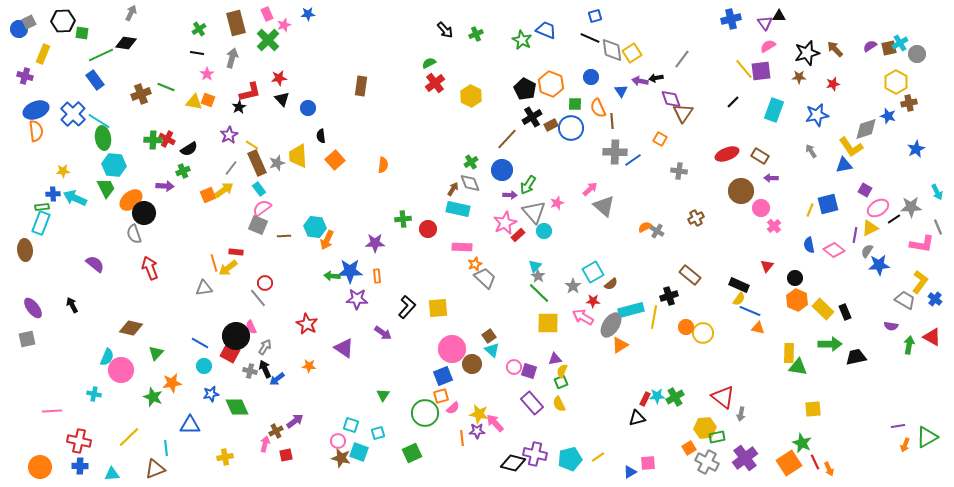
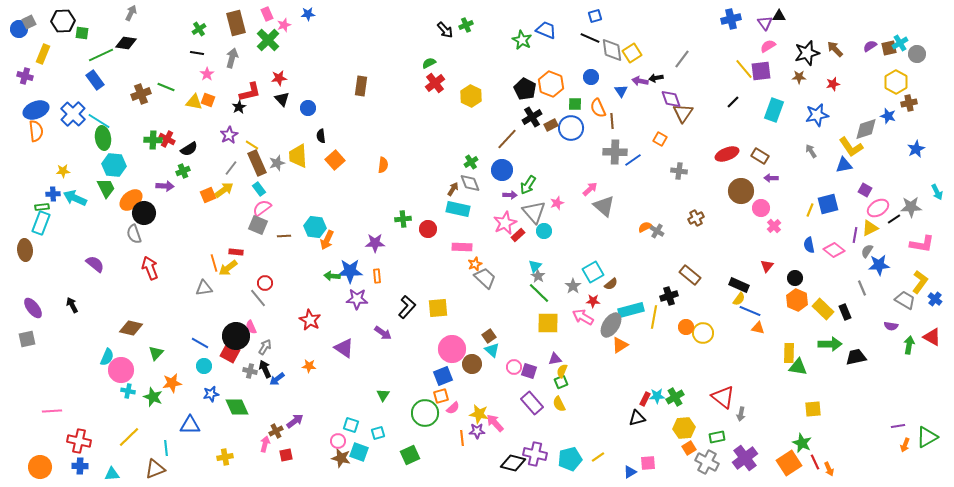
green cross at (476, 34): moved 10 px left, 9 px up
gray line at (938, 227): moved 76 px left, 61 px down
red star at (307, 324): moved 3 px right, 4 px up
cyan cross at (94, 394): moved 34 px right, 3 px up
yellow hexagon at (705, 428): moved 21 px left
green square at (412, 453): moved 2 px left, 2 px down
